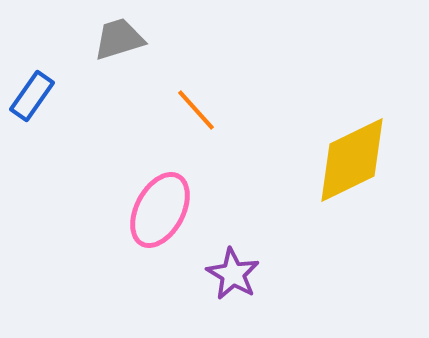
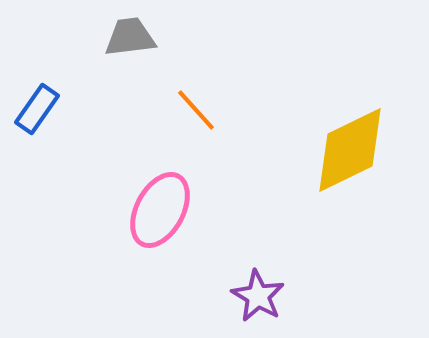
gray trapezoid: moved 11 px right, 2 px up; rotated 10 degrees clockwise
blue rectangle: moved 5 px right, 13 px down
yellow diamond: moved 2 px left, 10 px up
purple star: moved 25 px right, 22 px down
